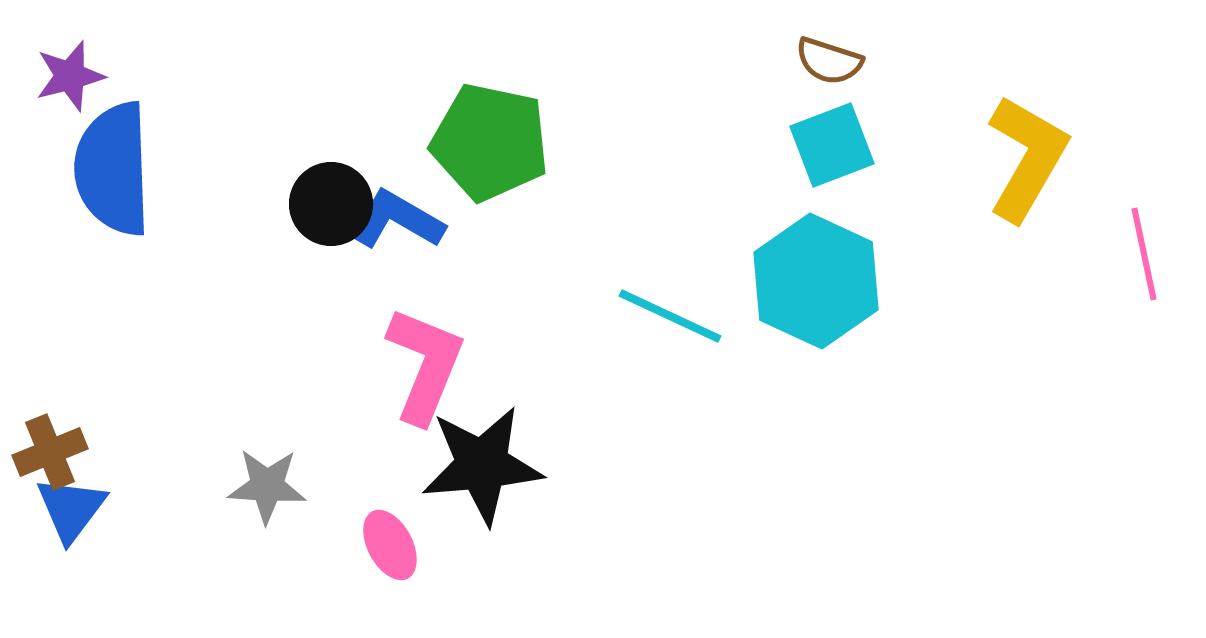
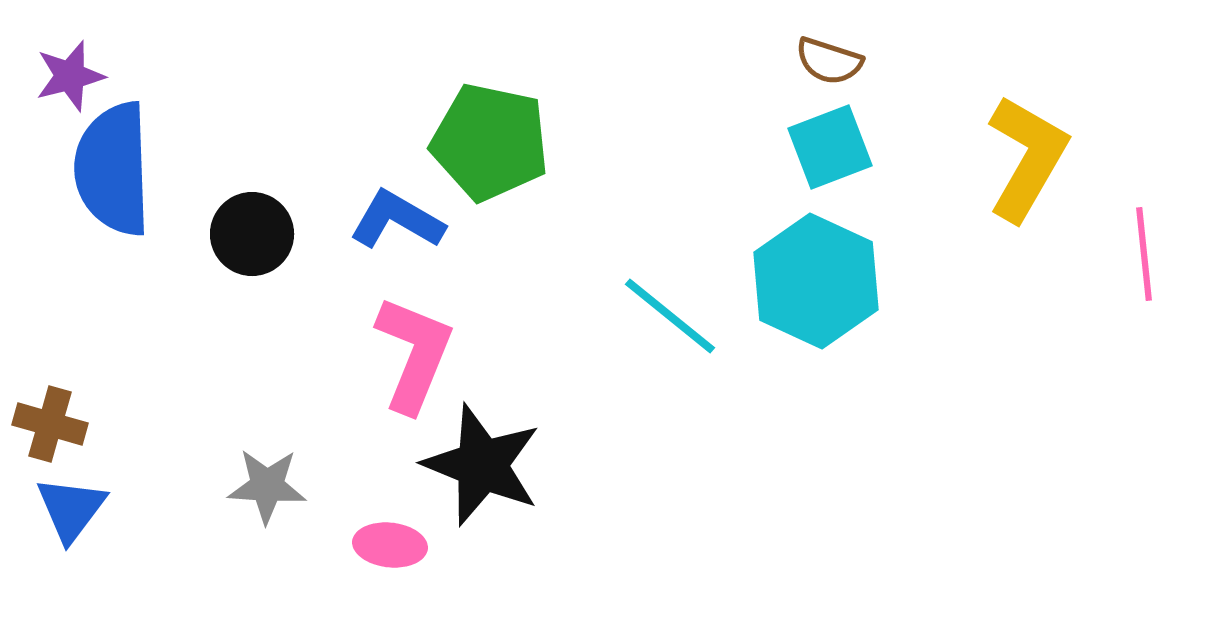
cyan square: moved 2 px left, 2 px down
black circle: moved 79 px left, 30 px down
pink line: rotated 6 degrees clockwise
cyan line: rotated 14 degrees clockwise
pink L-shape: moved 11 px left, 11 px up
brown cross: moved 28 px up; rotated 38 degrees clockwise
black star: rotated 27 degrees clockwise
pink ellipse: rotated 56 degrees counterclockwise
